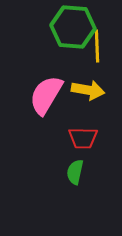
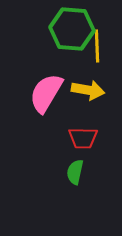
green hexagon: moved 1 px left, 2 px down
pink semicircle: moved 2 px up
